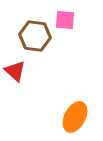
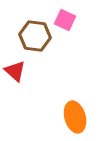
pink square: rotated 20 degrees clockwise
orange ellipse: rotated 44 degrees counterclockwise
